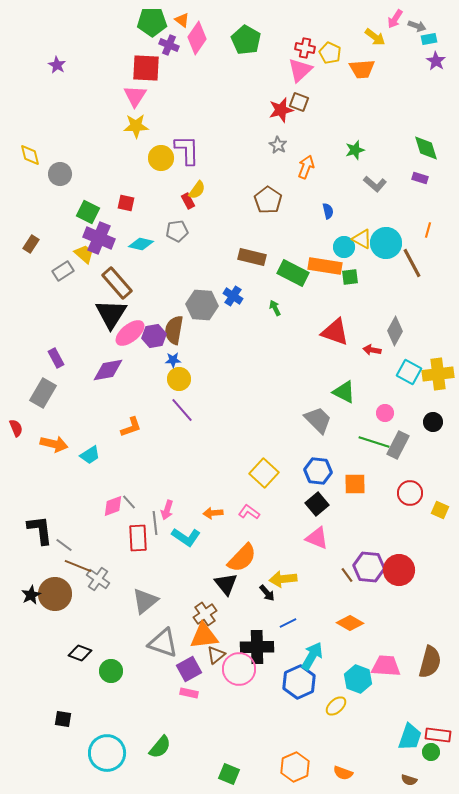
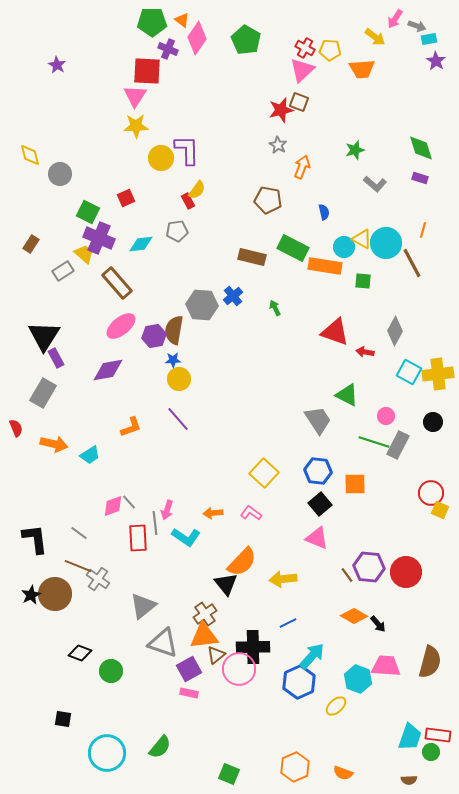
purple cross at (169, 45): moved 1 px left, 4 px down
red cross at (305, 48): rotated 18 degrees clockwise
yellow pentagon at (330, 53): moved 3 px up; rotated 20 degrees counterclockwise
red square at (146, 68): moved 1 px right, 3 px down
pink triangle at (300, 70): moved 2 px right
green diamond at (426, 148): moved 5 px left
orange arrow at (306, 167): moved 4 px left
brown pentagon at (268, 200): rotated 24 degrees counterclockwise
red square at (126, 203): moved 5 px up; rotated 36 degrees counterclockwise
blue semicircle at (328, 211): moved 4 px left, 1 px down
orange line at (428, 230): moved 5 px left
cyan diamond at (141, 244): rotated 20 degrees counterclockwise
green rectangle at (293, 273): moved 25 px up
green square at (350, 277): moved 13 px right, 4 px down; rotated 12 degrees clockwise
blue cross at (233, 296): rotated 18 degrees clockwise
black triangle at (111, 314): moved 67 px left, 22 px down
pink ellipse at (130, 333): moved 9 px left, 7 px up
red arrow at (372, 350): moved 7 px left, 2 px down
green triangle at (344, 392): moved 3 px right, 3 px down
purple line at (182, 410): moved 4 px left, 9 px down
pink circle at (385, 413): moved 1 px right, 3 px down
gray trapezoid at (318, 420): rotated 12 degrees clockwise
red circle at (410, 493): moved 21 px right
black square at (317, 504): moved 3 px right
pink L-shape at (249, 512): moved 2 px right, 1 px down
black L-shape at (40, 530): moved 5 px left, 9 px down
gray line at (64, 545): moved 15 px right, 12 px up
orange semicircle at (242, 558): moved 4 px down
red circle at (399, 570): moved 7 px right, 2 px down
black arrow at (267, 593): moved 111 px right, 31 px down
gray triangle at (145, 601): moved 2 px left, 5 px down
orange diamond at (350, 623): moved 4 px right, 7 px up
black cross at (257, 647): moved 4 px left
cyan arrow at (312, 656): rotated 12 degrees clockwise
brown semicircle at (409, 780): rotated 21 degrees counterclockwise
